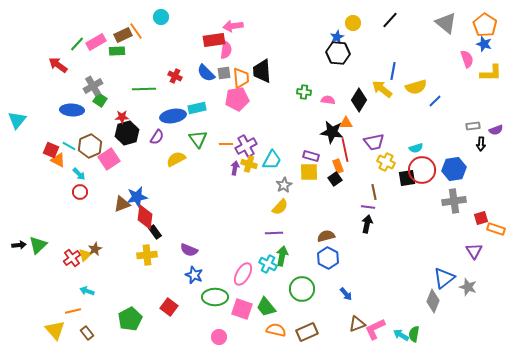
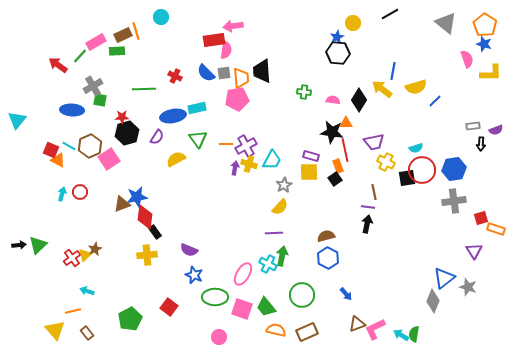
black line at (390, 20): moved 6 px up; rotated 18 degrees clockwise
orange line at (136, 31): rotated 18 degrees clockwise
green line at (77, 44): moved 3 px right, 12 px down
green square at (100, 100): rotated 24 degrees counterclockwise
pink semicircle at (328, 100): moved 5 px right
cyan arrow at (79, 174): moved 17 px left, 20 px down; rotated 120 degrees counterclockwise
green circle at (302, 289): moved 6 px down
